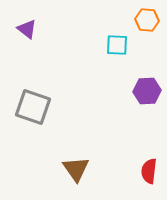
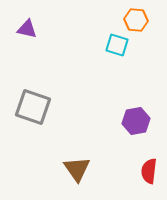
orange hexagon: moved 11 px left
purple triangle: rotated 25 degrees counterclockwise
cyan square: rotated 15 degrees clockwise
purple hexagon: moved 11 px left, 30 px down; rotated 8 degrees counterclockwise
brown triangle: moved 1 px right
